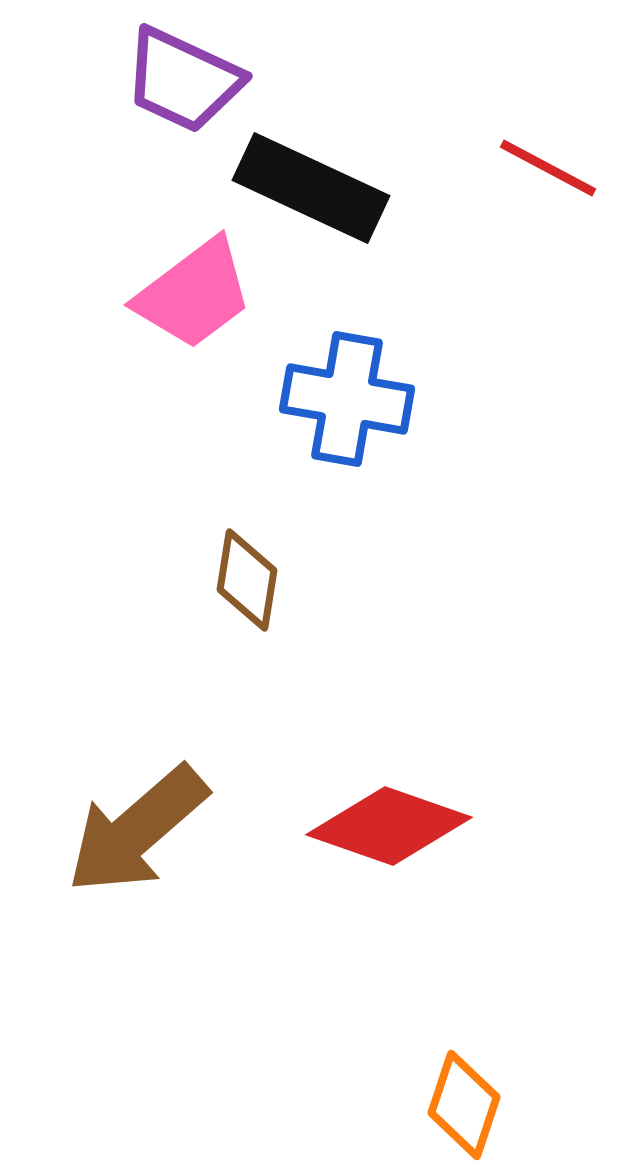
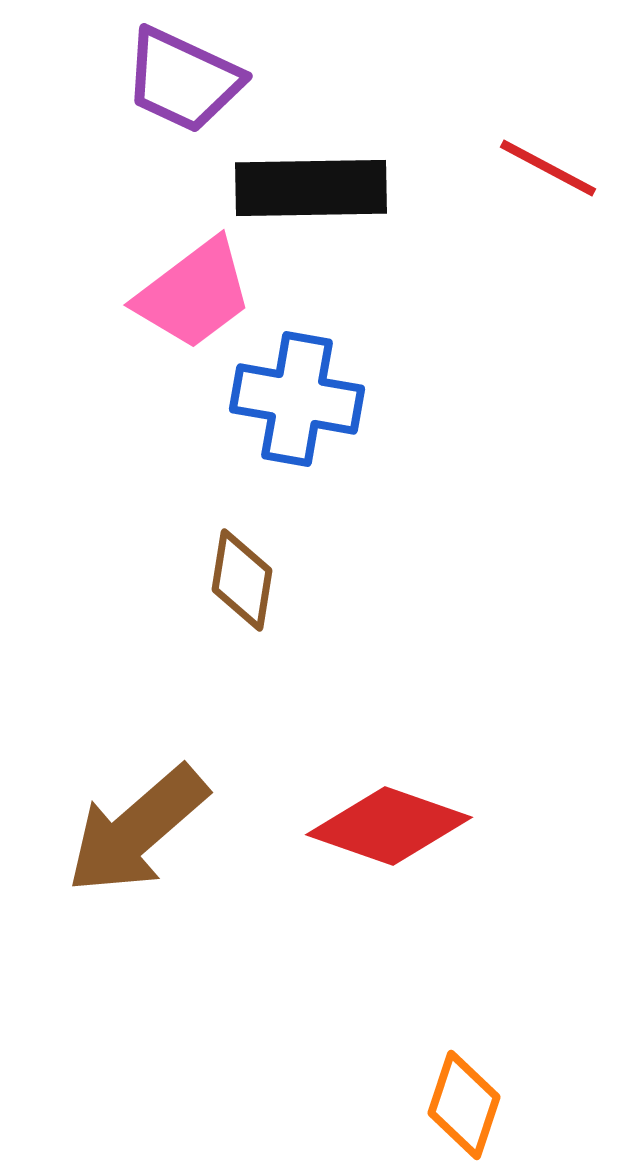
black rectangle: rotated 26 degrees counterclockwise
blue cross: moved 50 px left
brown diamond: moved 5 px left
